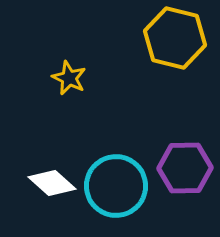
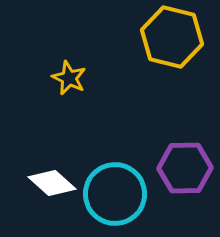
yellow hexagon: moved 3 px left, 1 px up
cyan circle: moved 1 px left, 8 px down
